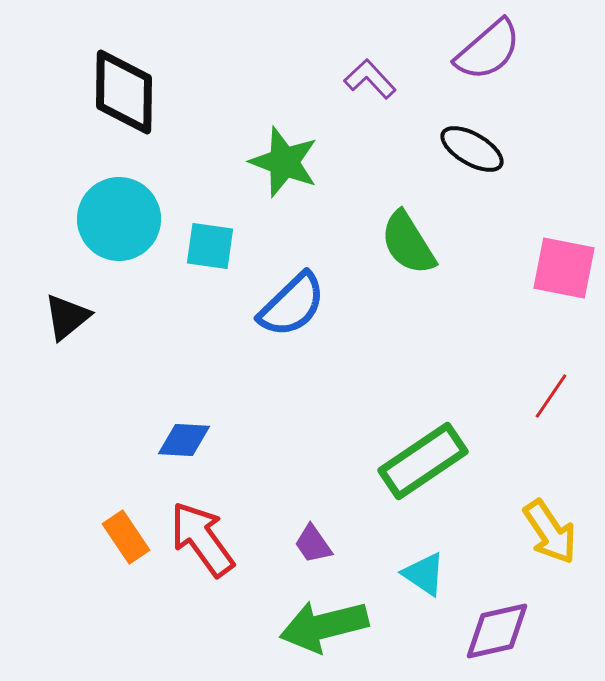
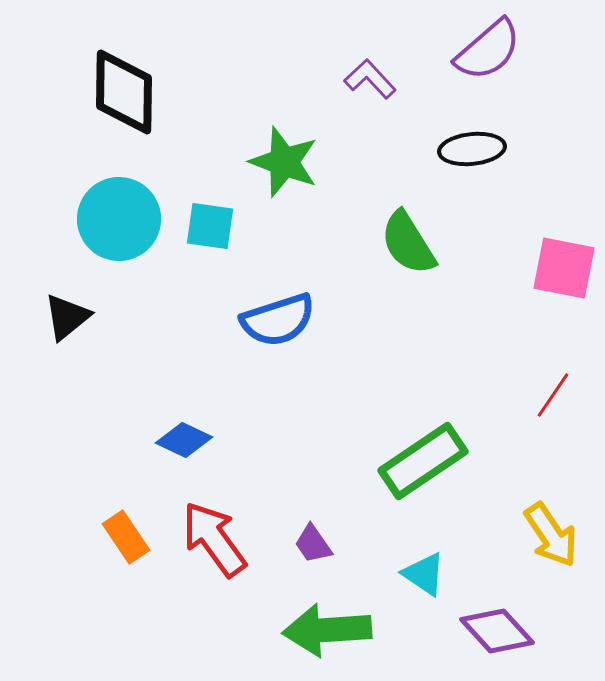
black ellipse: rotated 36 degrees counterclockwise
cyan square: moved 20 px up
blue semicircle: moved 14 px left, 15 px down; rotated 26 degrees clockwise
red line: moved 2 px right, 1 px up
blue diamond: rotated 22 degrees clockwise
yellow arrow: moved 1 px right, 3 px down
red arrow: moved 12 px right
green arrow: moved 3 px right, 4 px down; rotated 10 degrees clockwise
purple diamond: rotated 60 degrees clockwise
